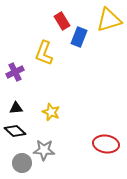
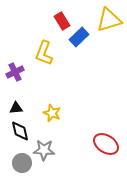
blue rectangle: rotated 24 degrees clockwise
yellow star: moved 1 px right, 1 px down
black diamond: moved 5 px right; rotated 35 degrees clockwise
red ellipse: rotated 25 degrees clockwise
